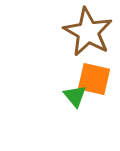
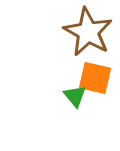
orange square: moved 1 px right, 1 px up
